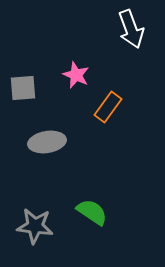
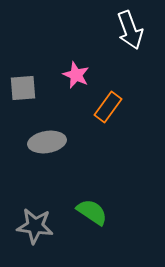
white arrow: moved 1 px left, 1 px down
